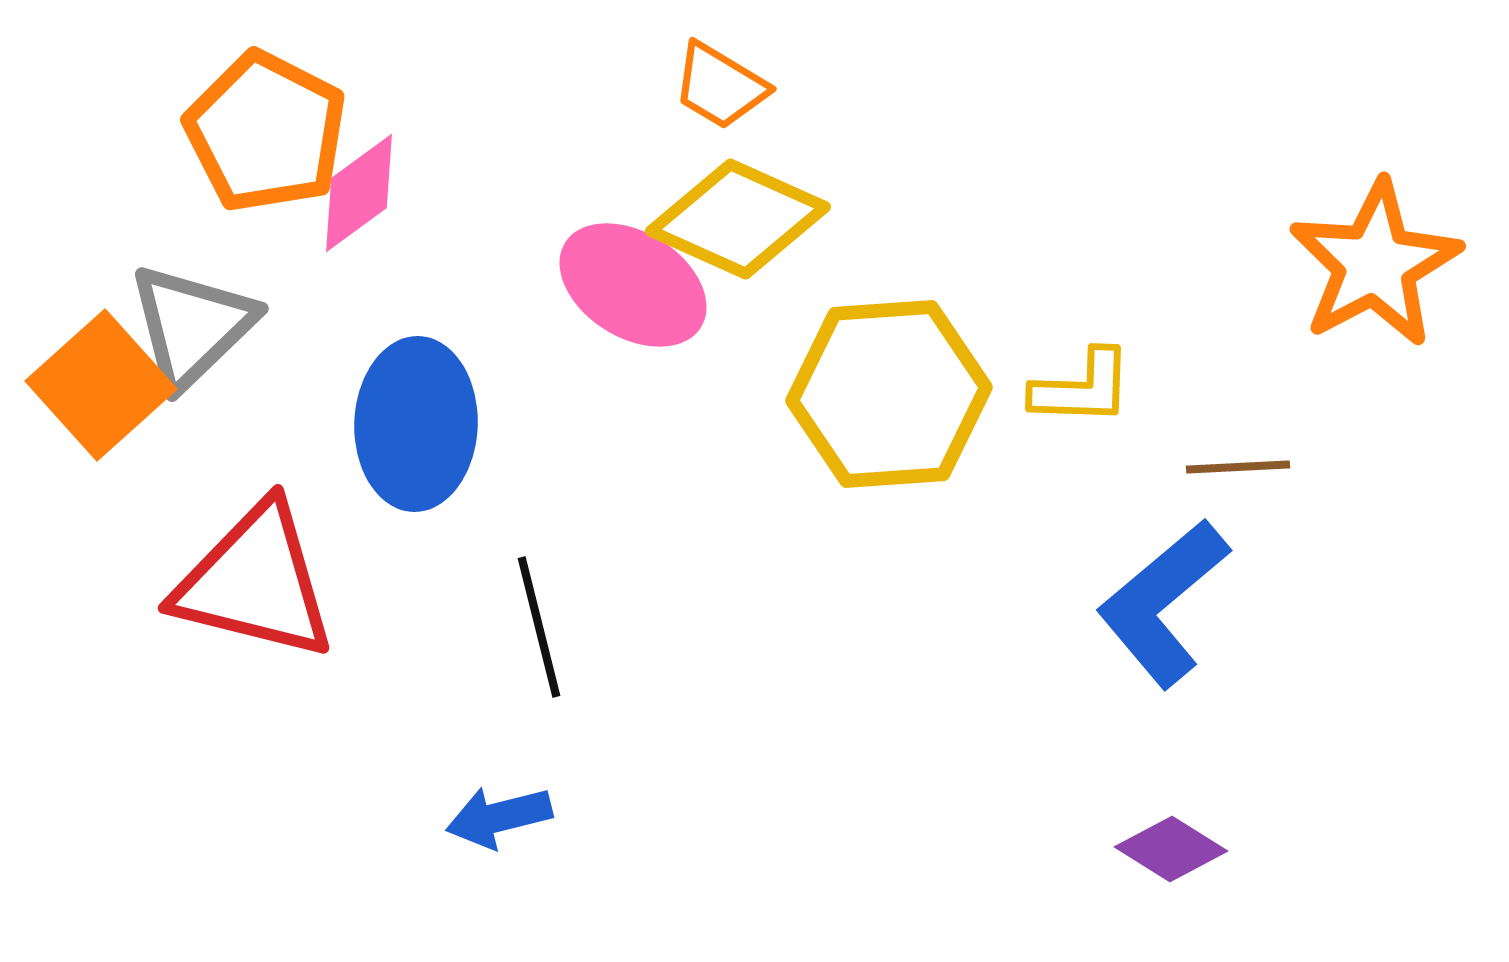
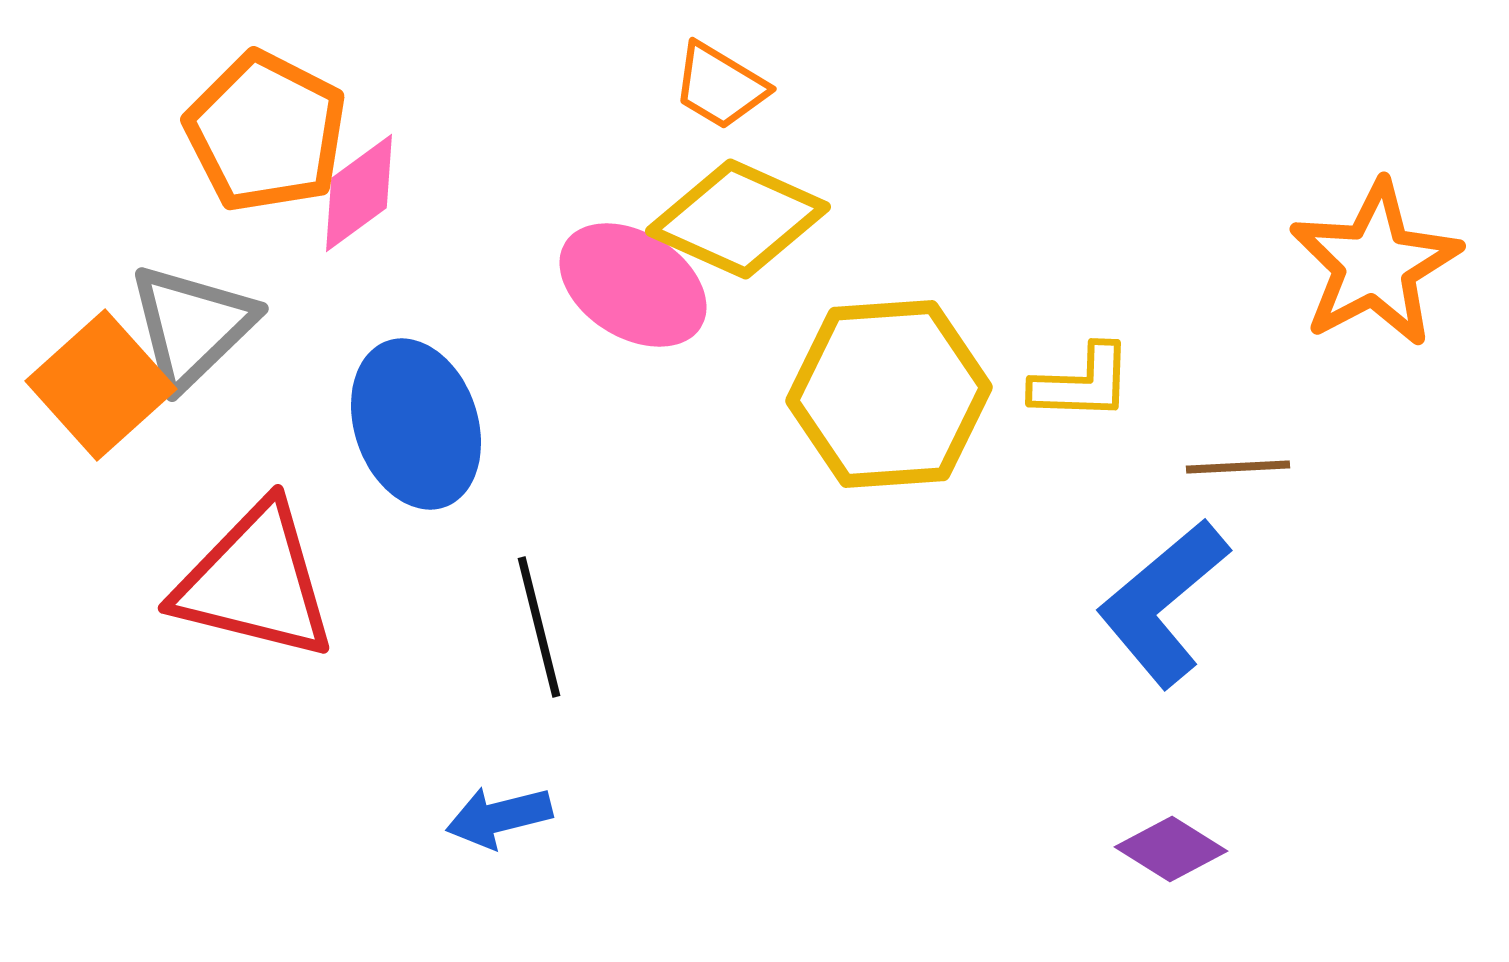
yellow L-shape: moved 5 px up
blue ellipse: rotated 21 degrees counterclockwise
